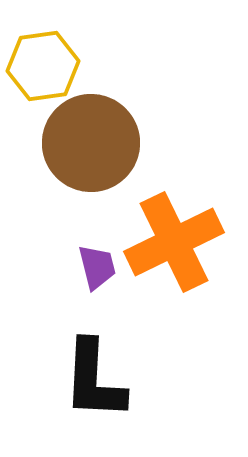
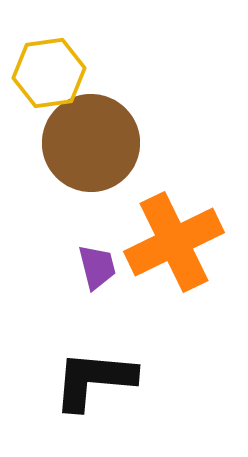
yellow hexagon: moved 6 px right, 7 px down
black L-shape: rotated 92 degrees clockwise
